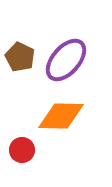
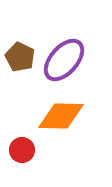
purple ellipse: moved 2 px left
